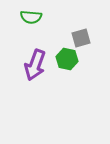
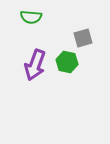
gray square: moved 2 px right
green hexagon: moved 3 px down
